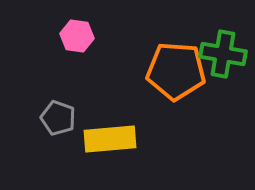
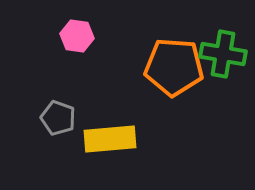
orange pentagon: moved 2 px left, 4 px up
